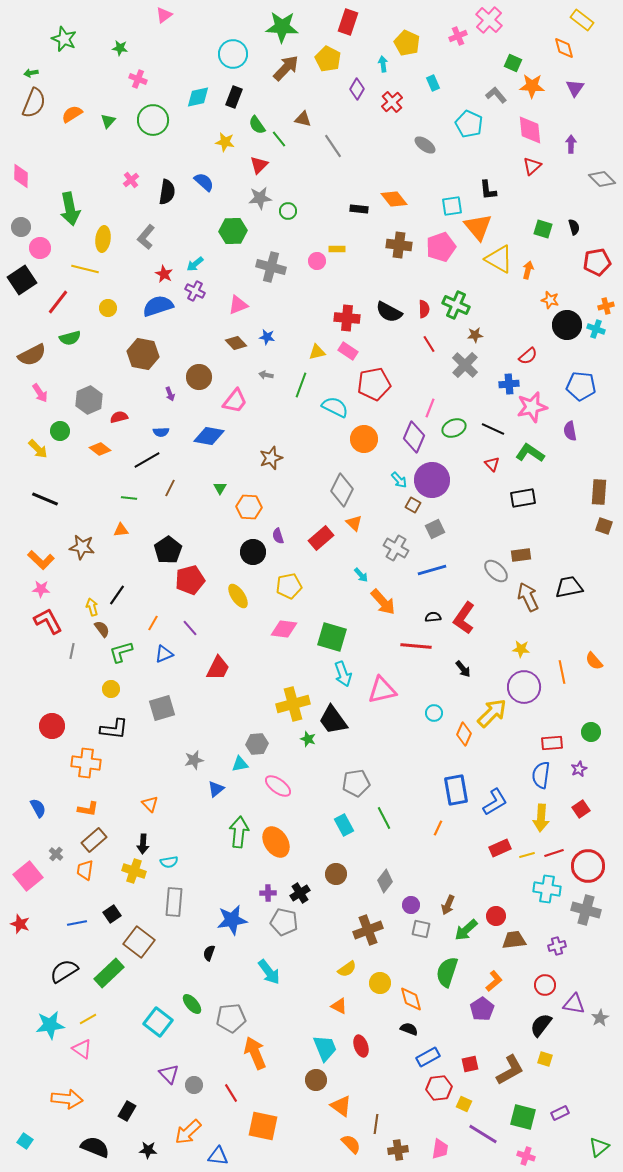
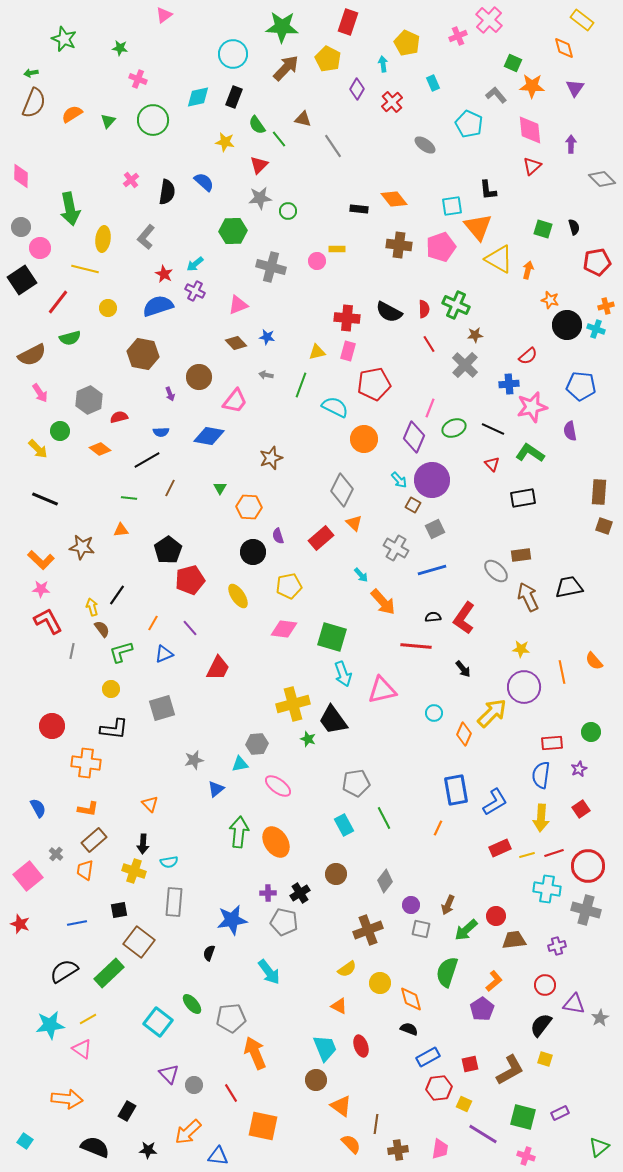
pink rectangle at (348, 351): rotated 72 degrees clockwise
black square at (112, 914): moved 7 px right, 4 px up; rotated 24 degrees clockwise
